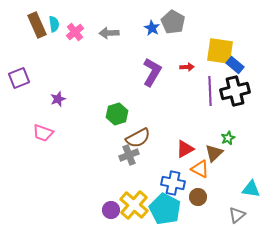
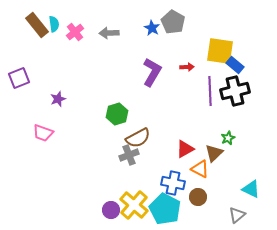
brown rectangle: rotated 15 degrees counterclockwise
cyan triangle: rotated 18 degrees clockwise
